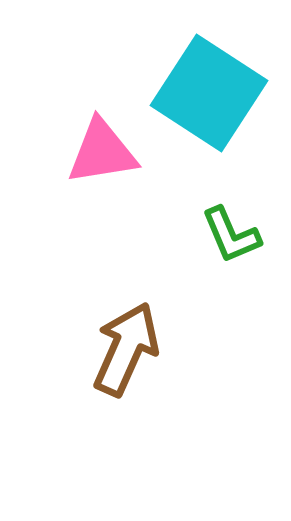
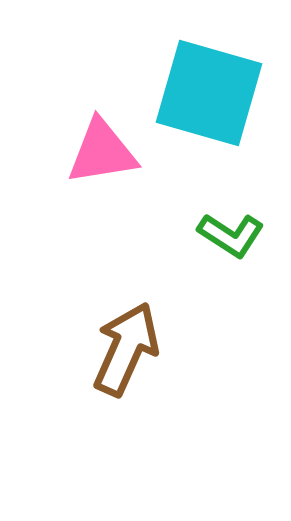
cyan square: rotated 17 degrees counterclockwise
green L-shape: rotated 34 degrees counterclockwise
